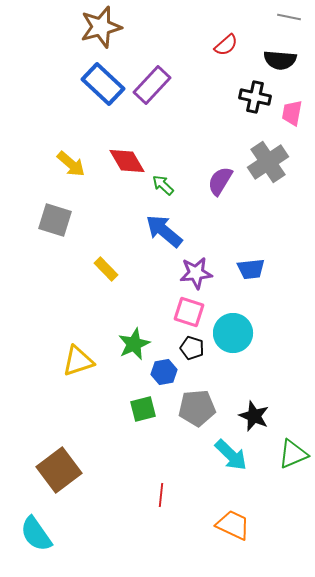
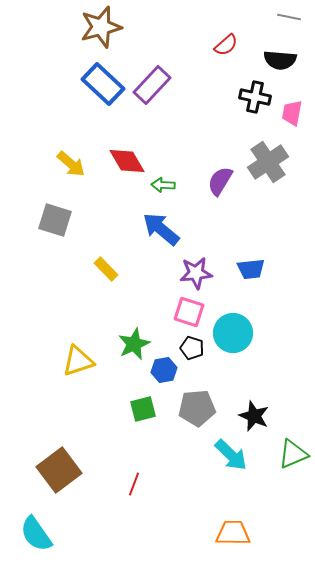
green arrow: rotated 40 degrees counterclockwise
blue arrow: moved 3 px left, 2 px up
blue hexagon: moved 2 px up
red line: moved 27 px left, 11 px up; rotated 15 degrees clockwise
orange trapezoid: moved 8 px down; rotated 24 degrees counterclockwise
